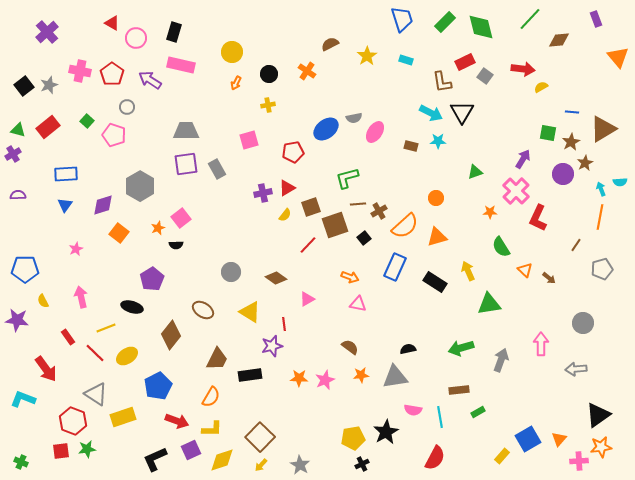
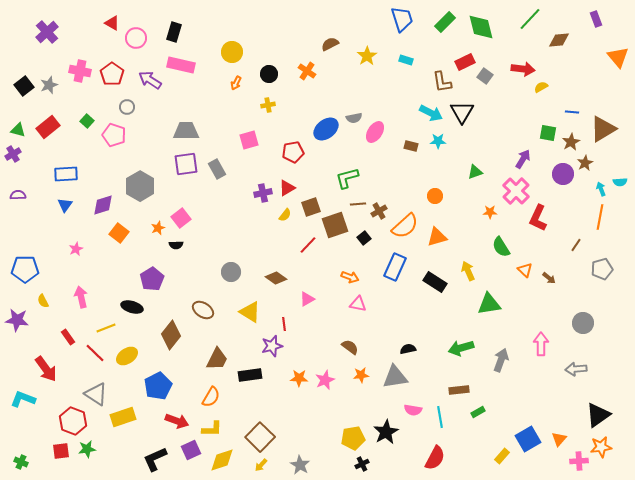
orange circle at (436, 198): moved 1 px left, 2 px up
